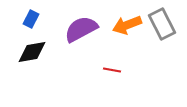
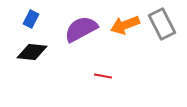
orange arrow: moved 2 px left
black diamond: rotated 16 degrees clockwise
red line: moved 9 px left, 6 px down
